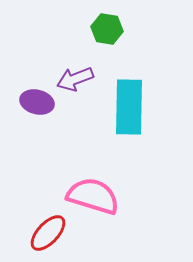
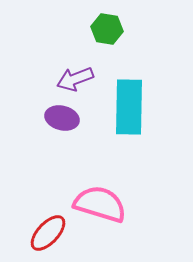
purple ellipse: moved 25 px right, 16 px down
pink semicircle: moved 7 px right, 8 px down
